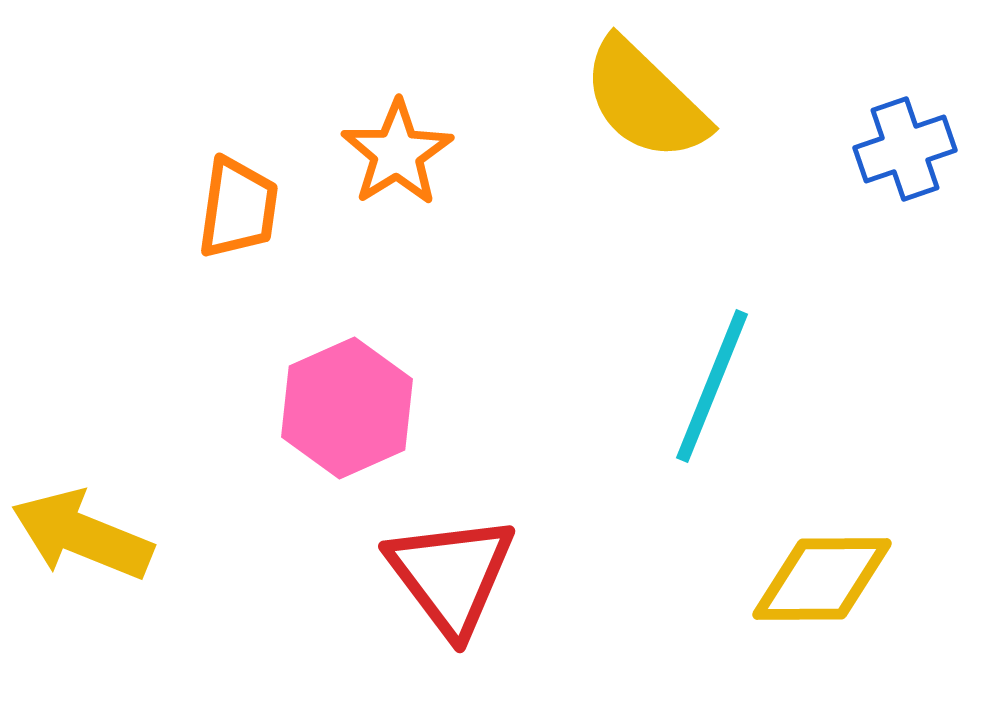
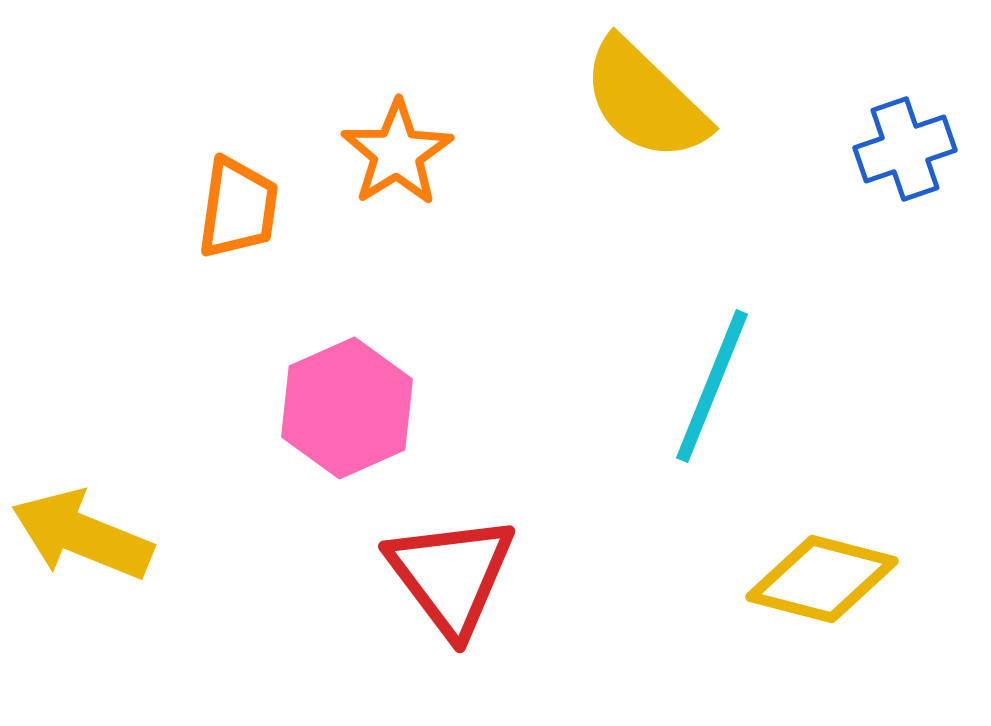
yellow diamond: rotated 15 degrees clockwise
